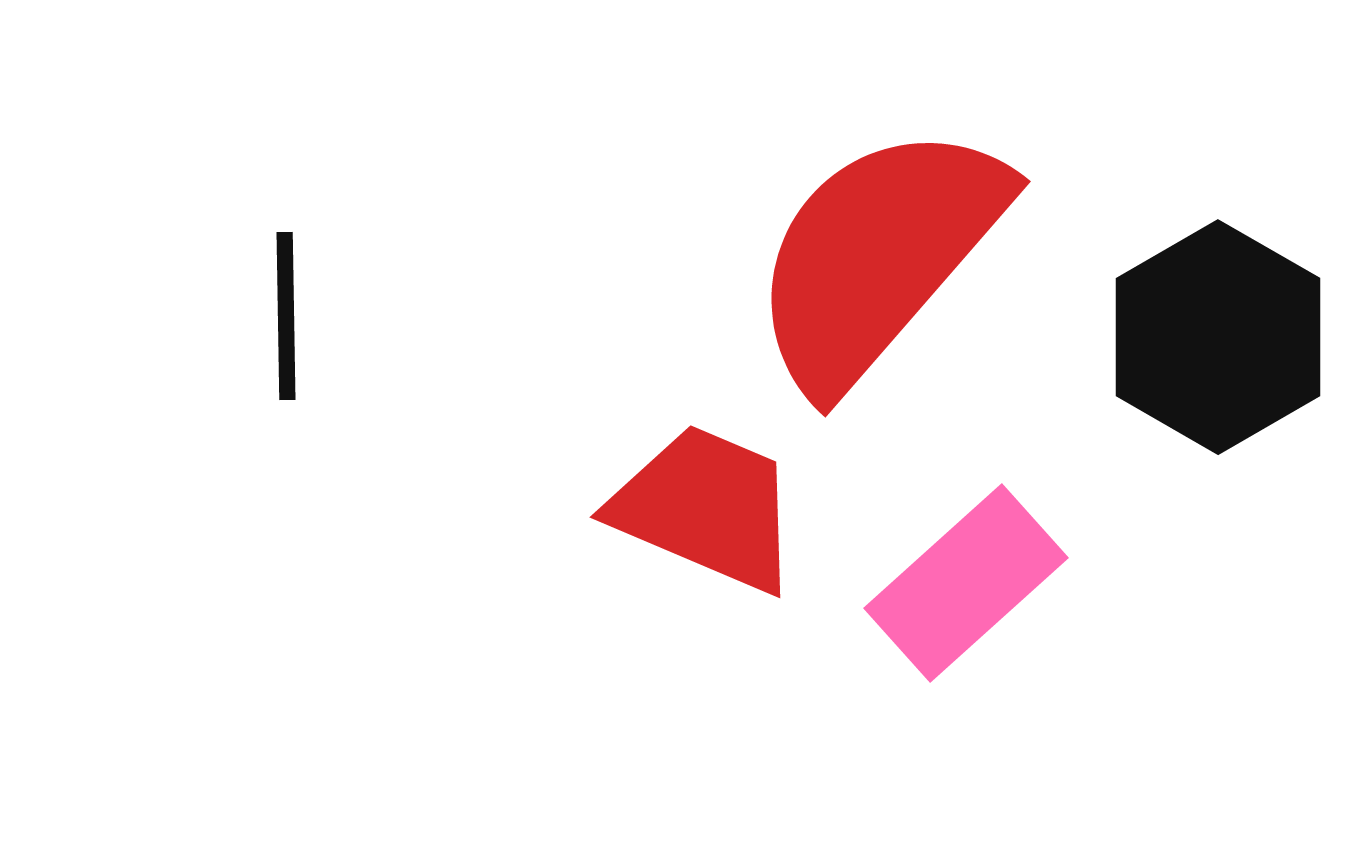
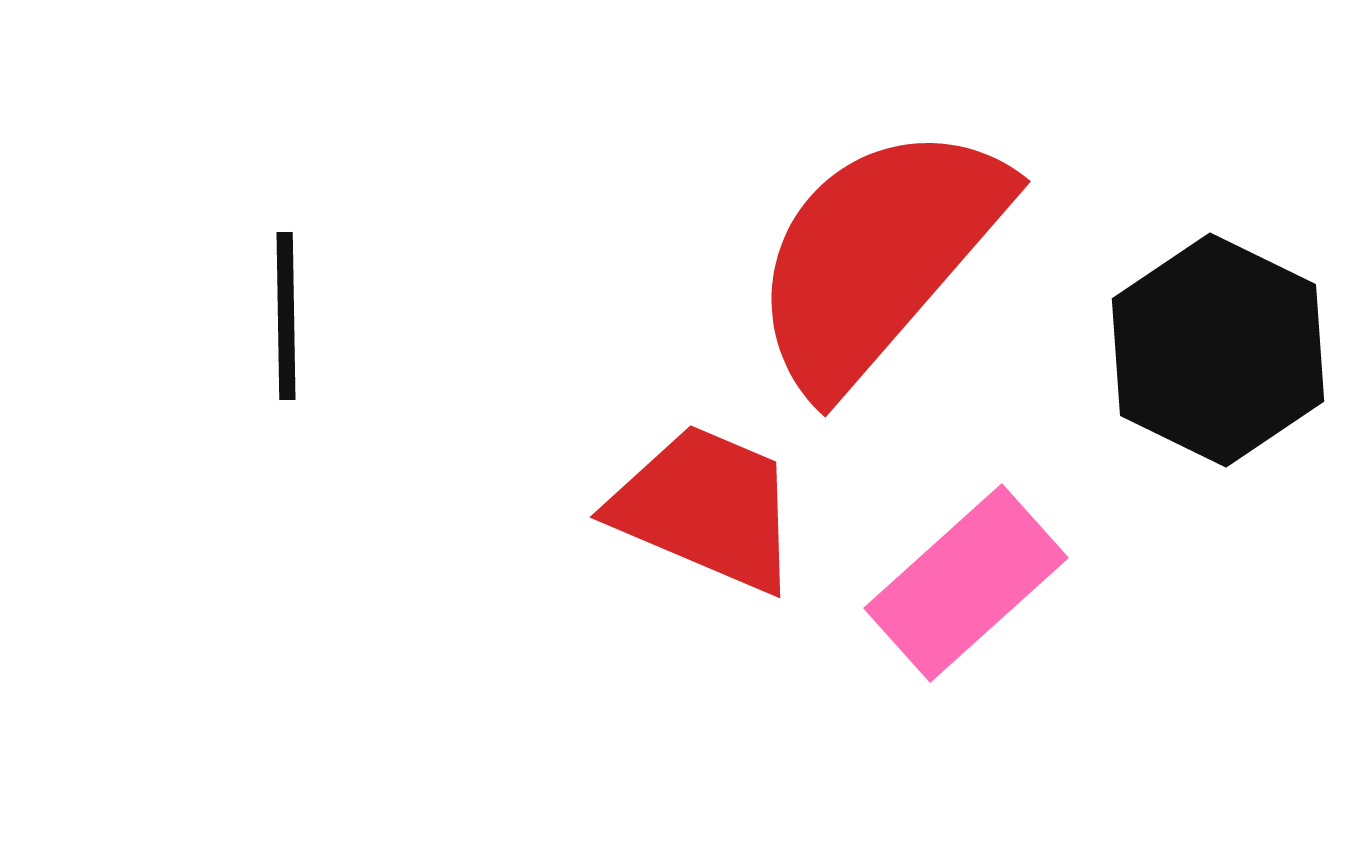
black hexagon: moved 13 px down; rotated 4 degrees counterclockwise
